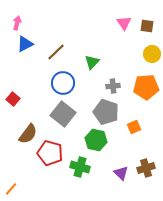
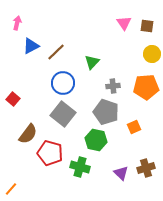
blue triangle: moved 6 px right, 2 px down
